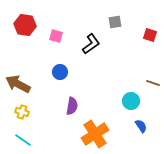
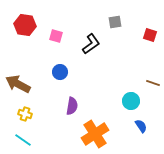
yellow cross: moved 3 px right, 2 px down
